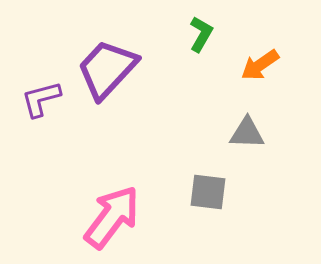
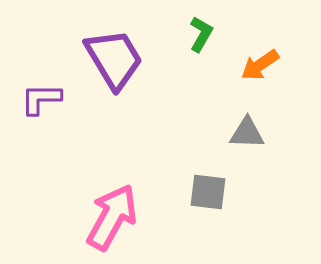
purple trapezoid: moved 7 px right, 10 px up; rotated 106 degrees clockwise
purple L-shape: rotated 15 degrees clockwise
pink arrow: rotated 8 degrees counterclockwise
